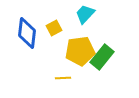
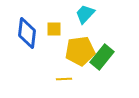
yellow square: moved 1 px down; rotated 28 degrees clockwise
yellow line: moved 1 px right, 1 px down
